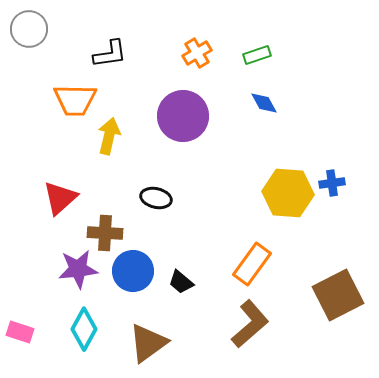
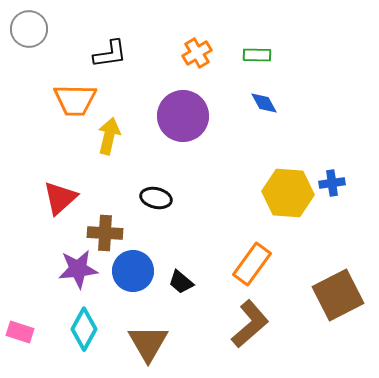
green rectangle: rotated 20 degrees clockwise
brown triangle: rotated 24 degrees counterclockwise
